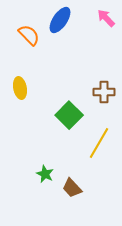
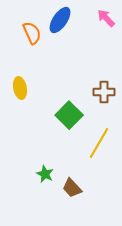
orange semicircle: moved 3 px right, 2 px up; rotated 20 degrees clockwise
